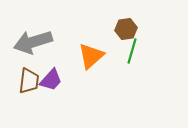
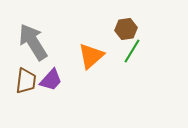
gray arrow: rotated 75 degrees clockwise
green line: rotated 15 degrees clockwise
brown trapezoid: moved 3 px left
